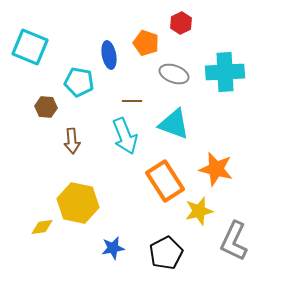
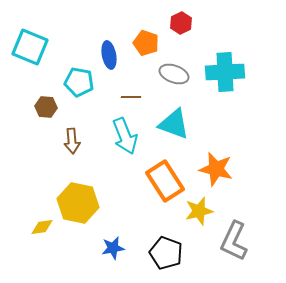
brown line: moved 1 px left, 4 px up
black pentagon: rotated 24 degrees counterclockwise
